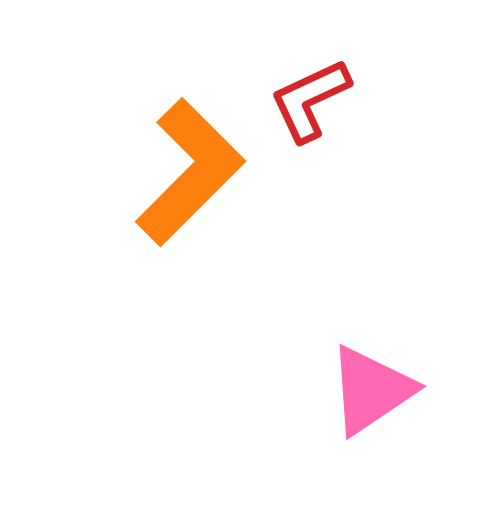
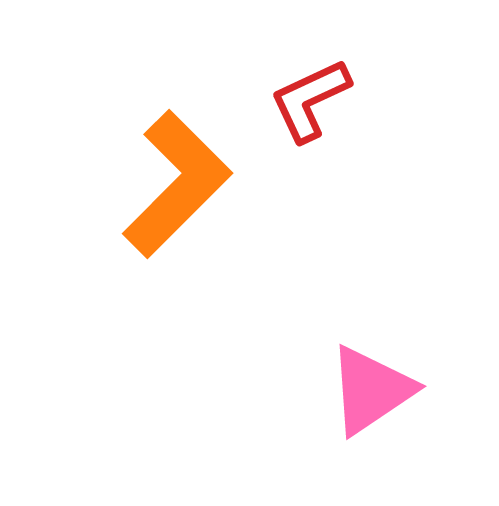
orange L-shape: moved 13 px left, 12 px down
